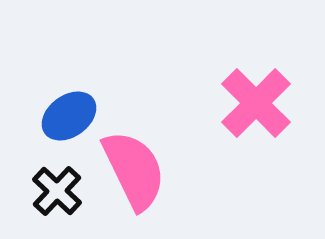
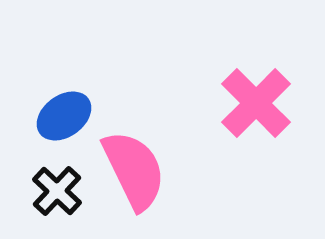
blue ellipse: moved 5 px left
